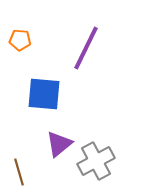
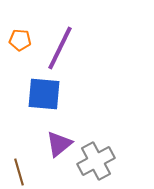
purple line: moved 26 px left
